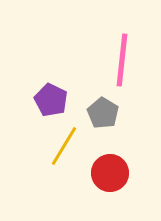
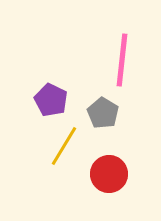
red circle: moved 1 px left, 1 px down
